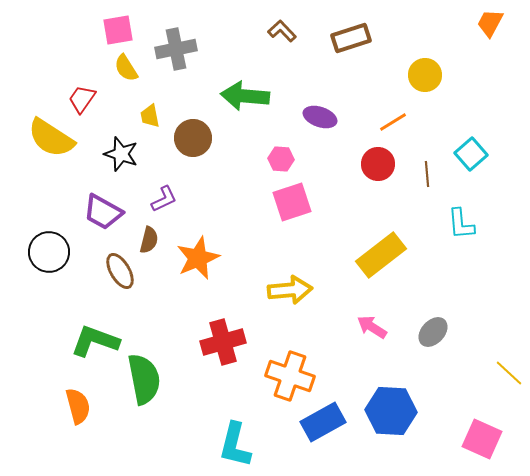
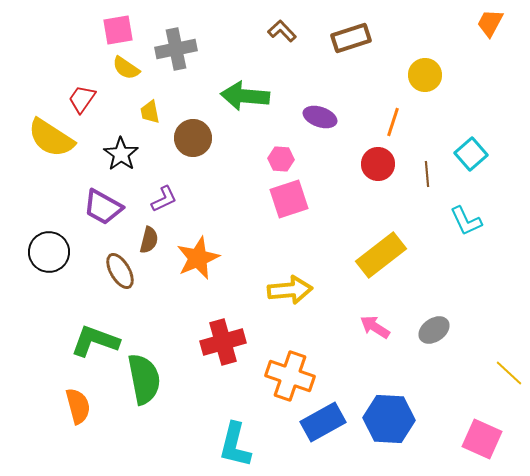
yellow semicircle at (126, 68): rotated 24 degrees counterclockwise
yellow trapezoid at (150, 116): moved 4 px up
orange line at (393, 122): rotated 40 degrees counterclockwise
black star at (121, 154): rotated 16 degrees clockwise
pink square at (292, 202): moved 3 px left, 3 px up
purple trapezoid at (103, 212): moved 5 px up
cyan L-shape at (461, 224): moved 5 px right, 3 px up; rotated 20 degrees counterclockwise
pink arrow at (372, 327): moved 3 px right
gray ellipse at (433, 332): moved 1 px right, 2 px up; rotated 12 degrees clockwise
blue hexagon at (391, 411): moved 2 px left, 8 px down
